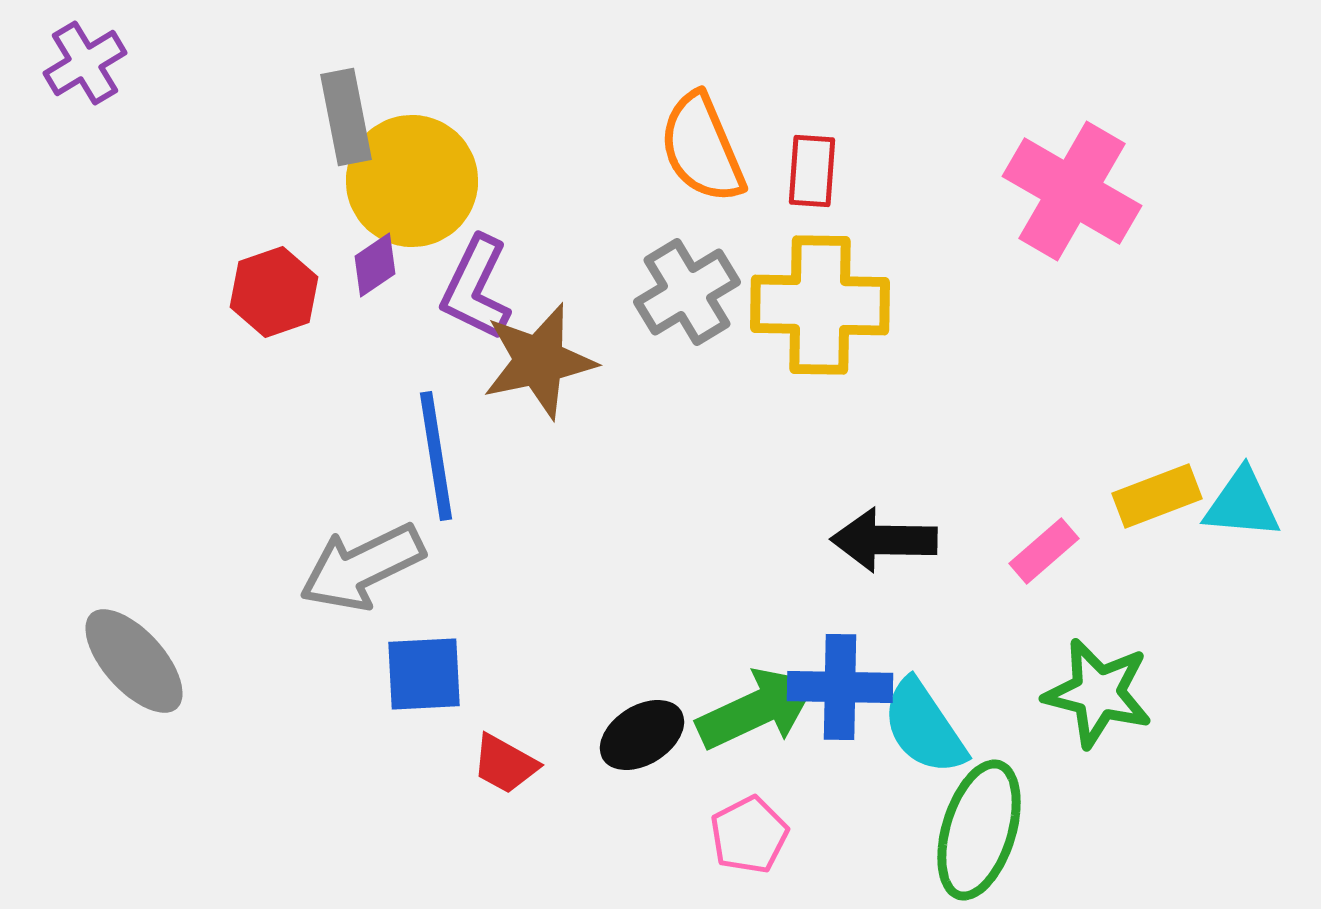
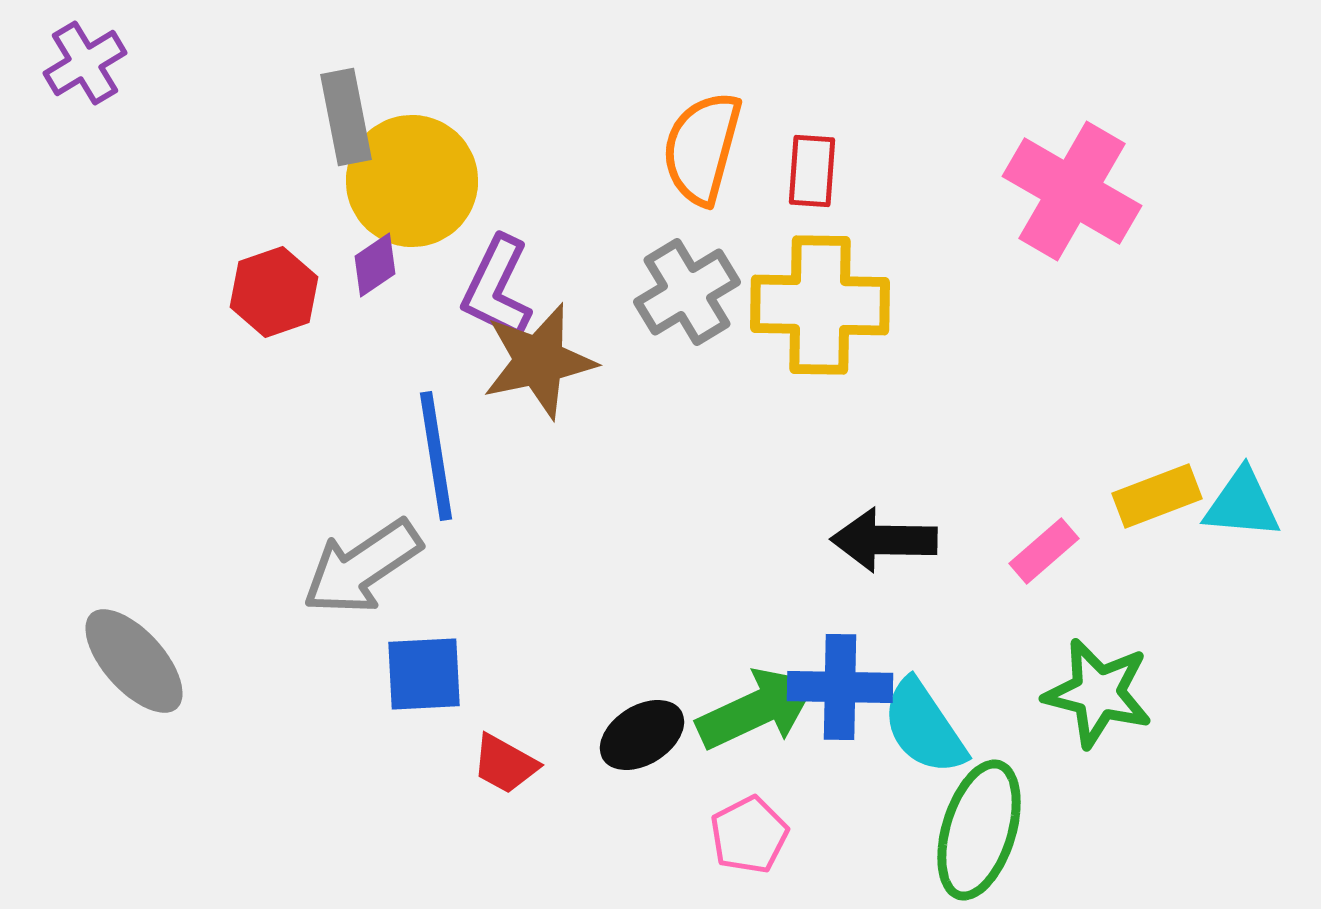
orange semicircle: rotated 38 degrees clockwise
purple L-shape: moved 21 px right
gray arrow: rotated 8 degrees counterclockwise
